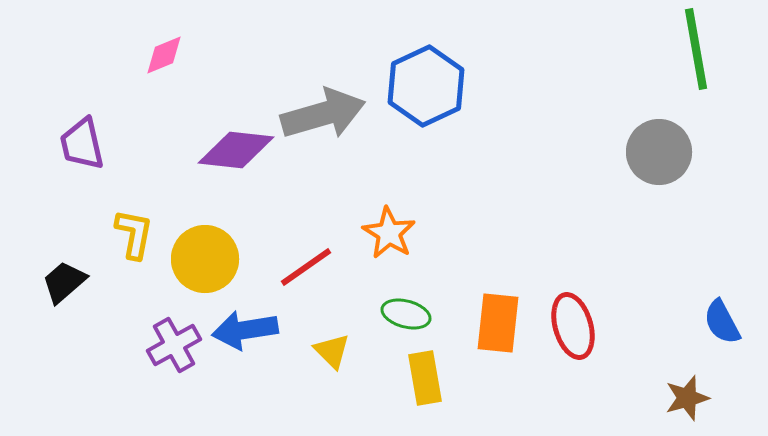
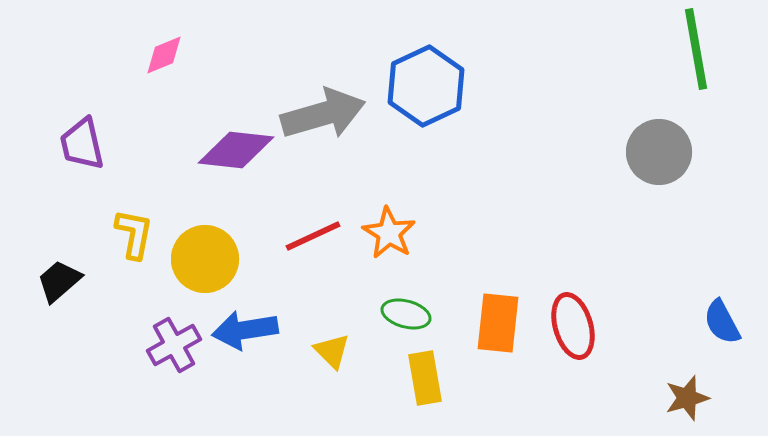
red line: moved 7 px right, 31 px up; rotated 10 degrees clockwise
black trapezoid: moved 5 px left, 1 px up
